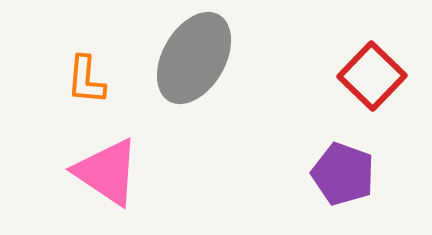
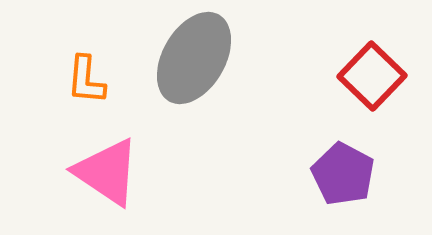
purple pentagon: rotated 8 degrees clockwise
